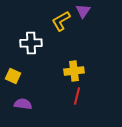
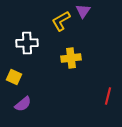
white cross: moved 4 px left
yellow cross: moved 3 px left, 13 px up
yellow square: moved 1 px right, 1 px down
red line: moved 31 px right
purple semicircle: rotated 132 degrees clockwise
